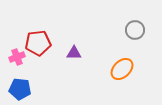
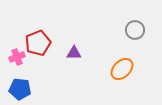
red pentagon: rotated 15 degrees counterclockwise
